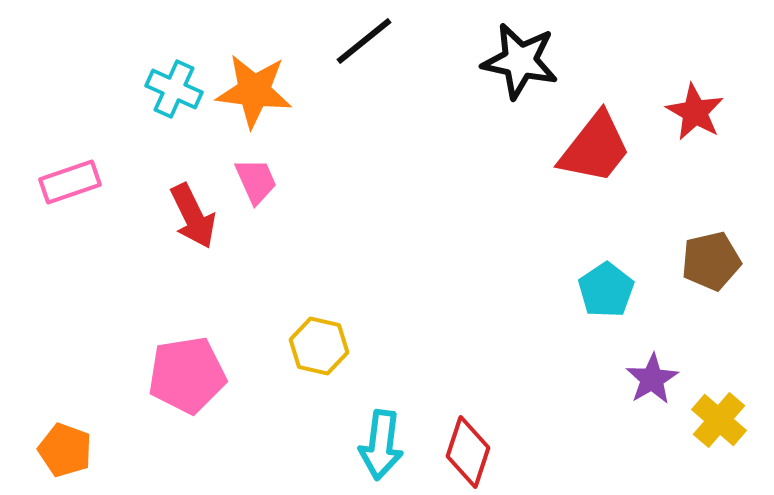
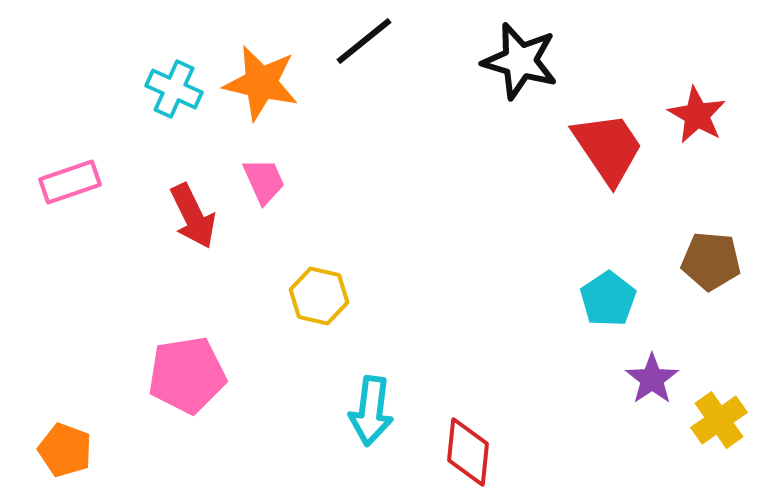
black star: rotated 4 degrees clockwise
orange star: moved 7 px right, 8 px up; rotated 6 degrees clockwise
red star: moved 2 px right, 3 px down
red trapezoid: moved 13 px right; rotated 72 degrees counterclockwise
pink trapezoid: moved 8 px right
brown pentagon: rotated 18 degrees clockwise
cyan pentagon: moved 2 px right, 9 px down
yellow hexagon: moved 50 px up
purple star: rotated 4 degrees counterclockwise
yellow cross: rotated 14 degrees clockwise
cyan arrow: moved 10 px left, 34 px up
red diamond: rotated 12 degrees counterclockwise
